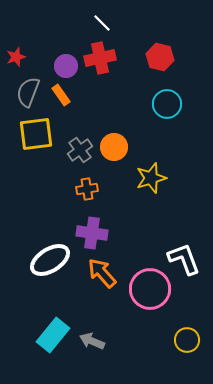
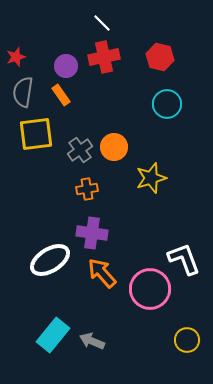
red cross: moved 4 px right, 1 px up
gray semicircle: moved 5 px left; rotated 12 degrees counterclockwise
